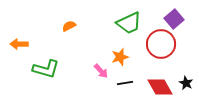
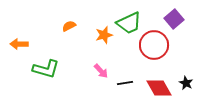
red circle: moved 7 px left, 1 px down
orange star: moved 16 px left, 22 px up
red diamond: moved 1 px left, 1 px down
